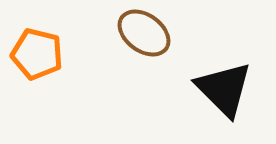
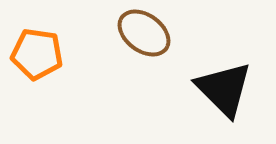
orange pentagon: rotated 6 degrees counterclockwise
